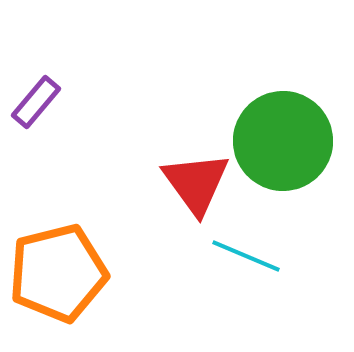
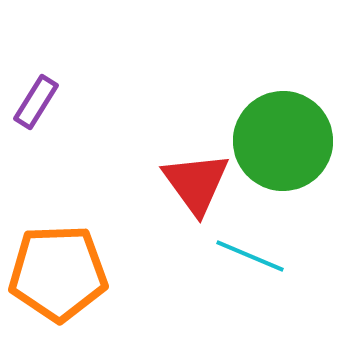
purple rectangle: rotated 8 degrees counterclockwise
cyan line: moved 4 px right
orange pentagon: rotated 12 degrees clockwise
